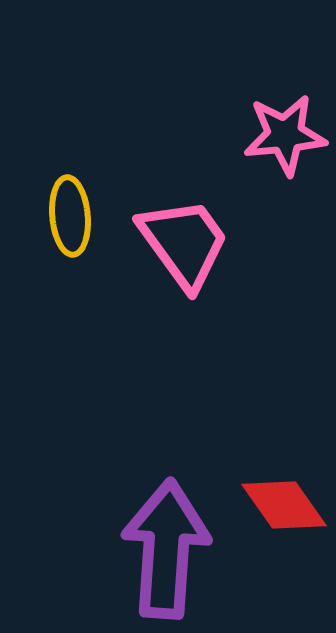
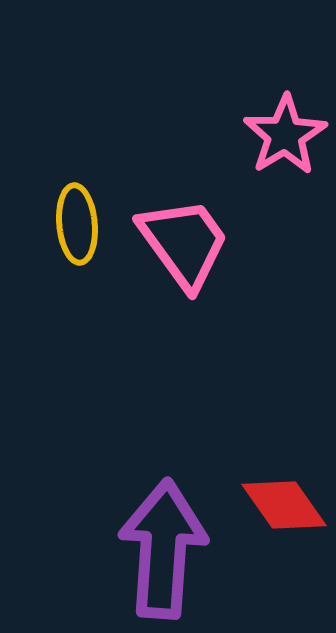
pink star: rotated 26 degrees counterclockwise
yellow ellipse: moved 7 px right, 8 px down
purple arrow: moved 3 px left
